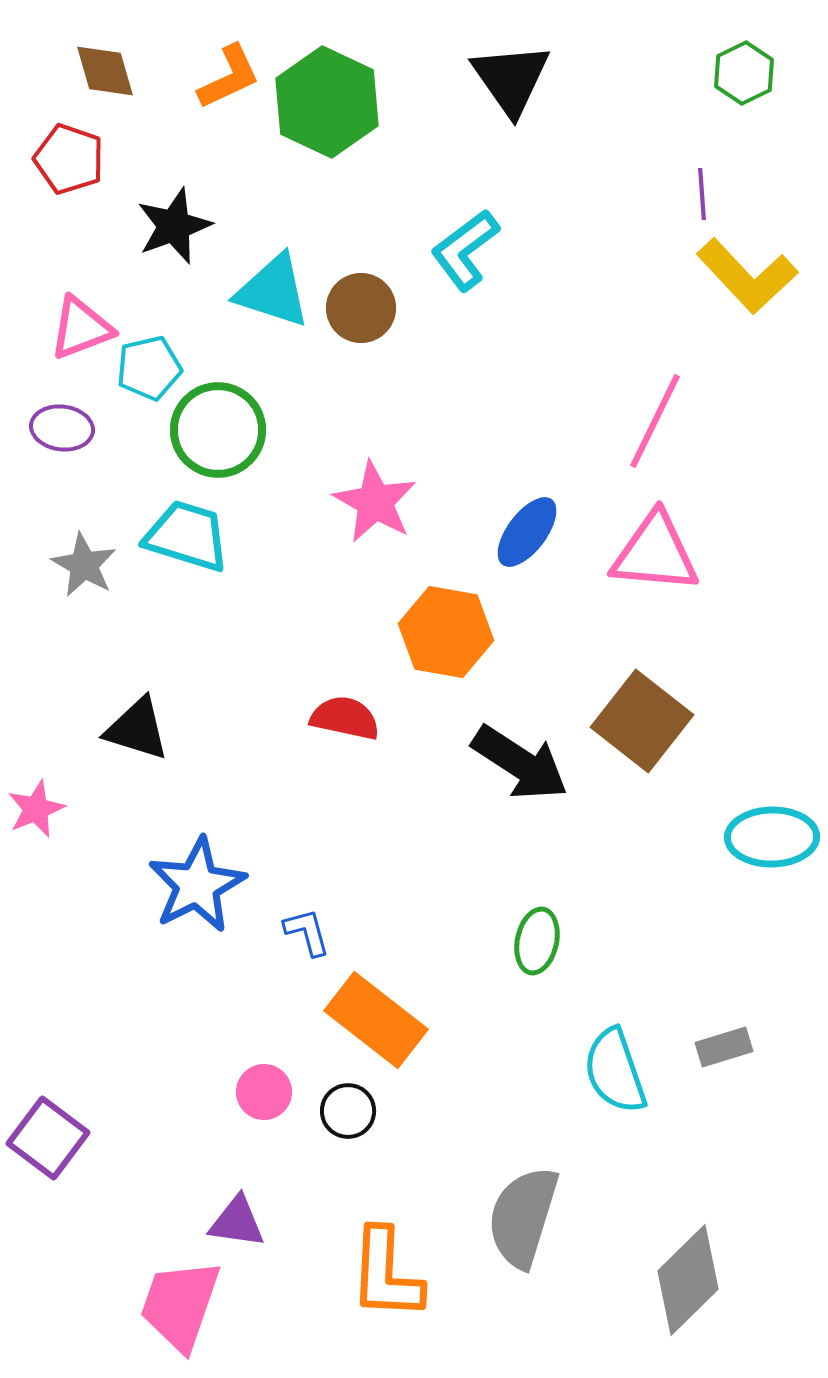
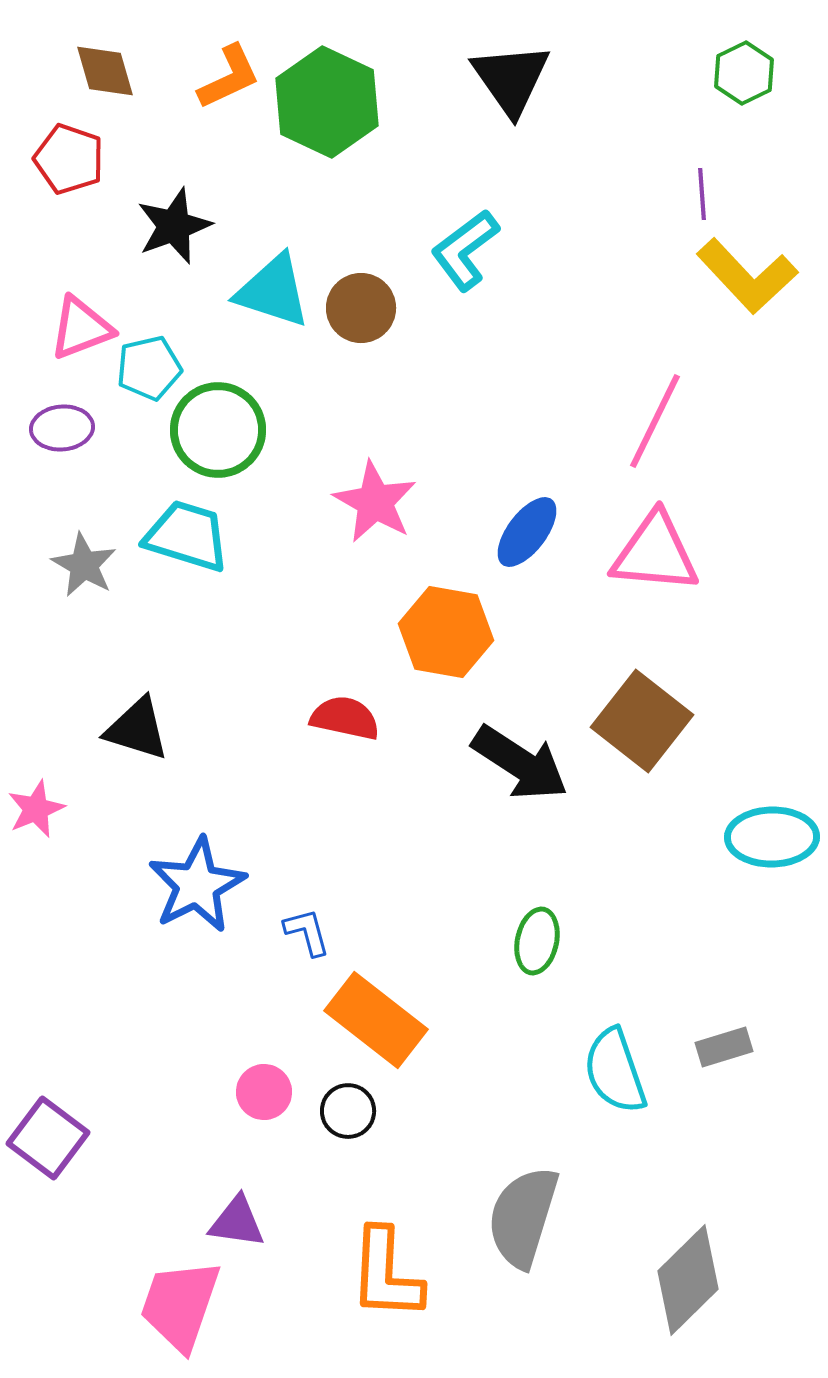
purple ellipse at (62, 428): rotated 12 degrees counterclockwise
